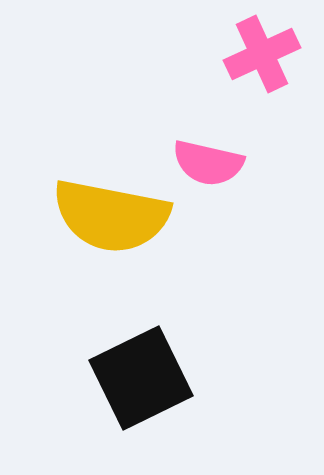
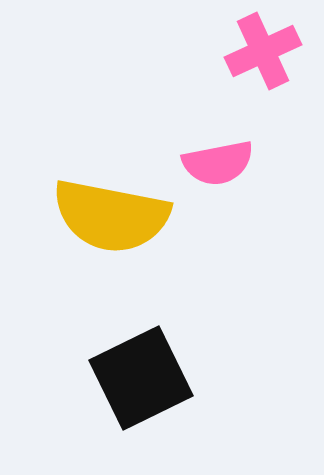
pink cross: moved 1 px right, 3 px up
pink semicircle: moved 10 px right; rotated 24 degrees counterclockwise
